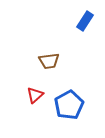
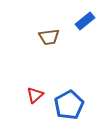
blue rectangle: rotated 18 degrees clockwise
brown trapezoid: moved 24 px up
